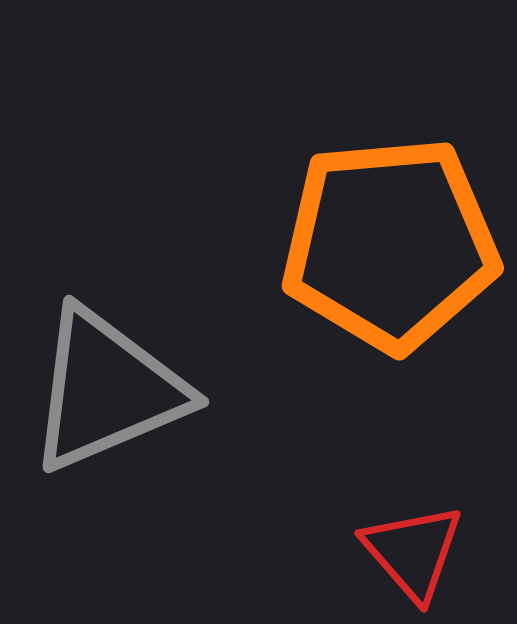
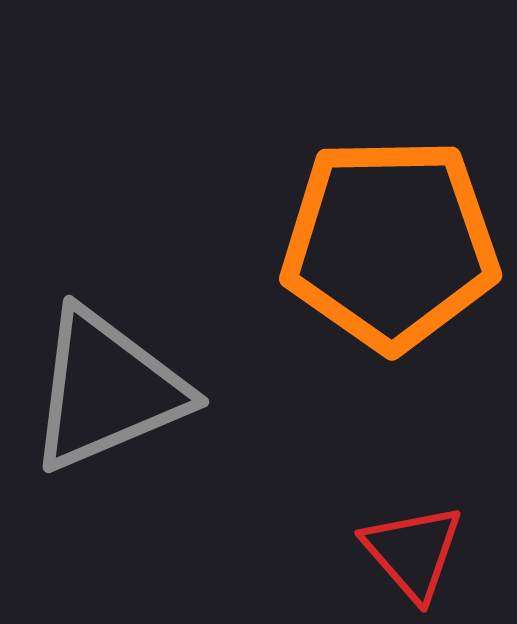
orange pentagon: rotated 4 degrees clockwise
